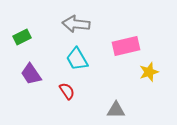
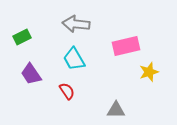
cyan trapezoid: moved 3 px left
